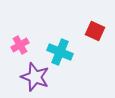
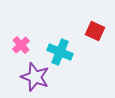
pink cross: moved 1 px right; rotated 12 degrees counterclockwise
